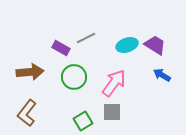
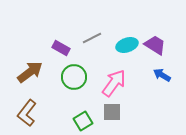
gray line: moved 6 px right
brown arrow: rotated 32 degrees counterclockwise
